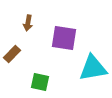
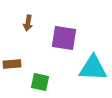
brown rectangle: moved 10 px down; rotated 42 degrees clockwise
cyan triangle: rotated 12 degrees clockwise
